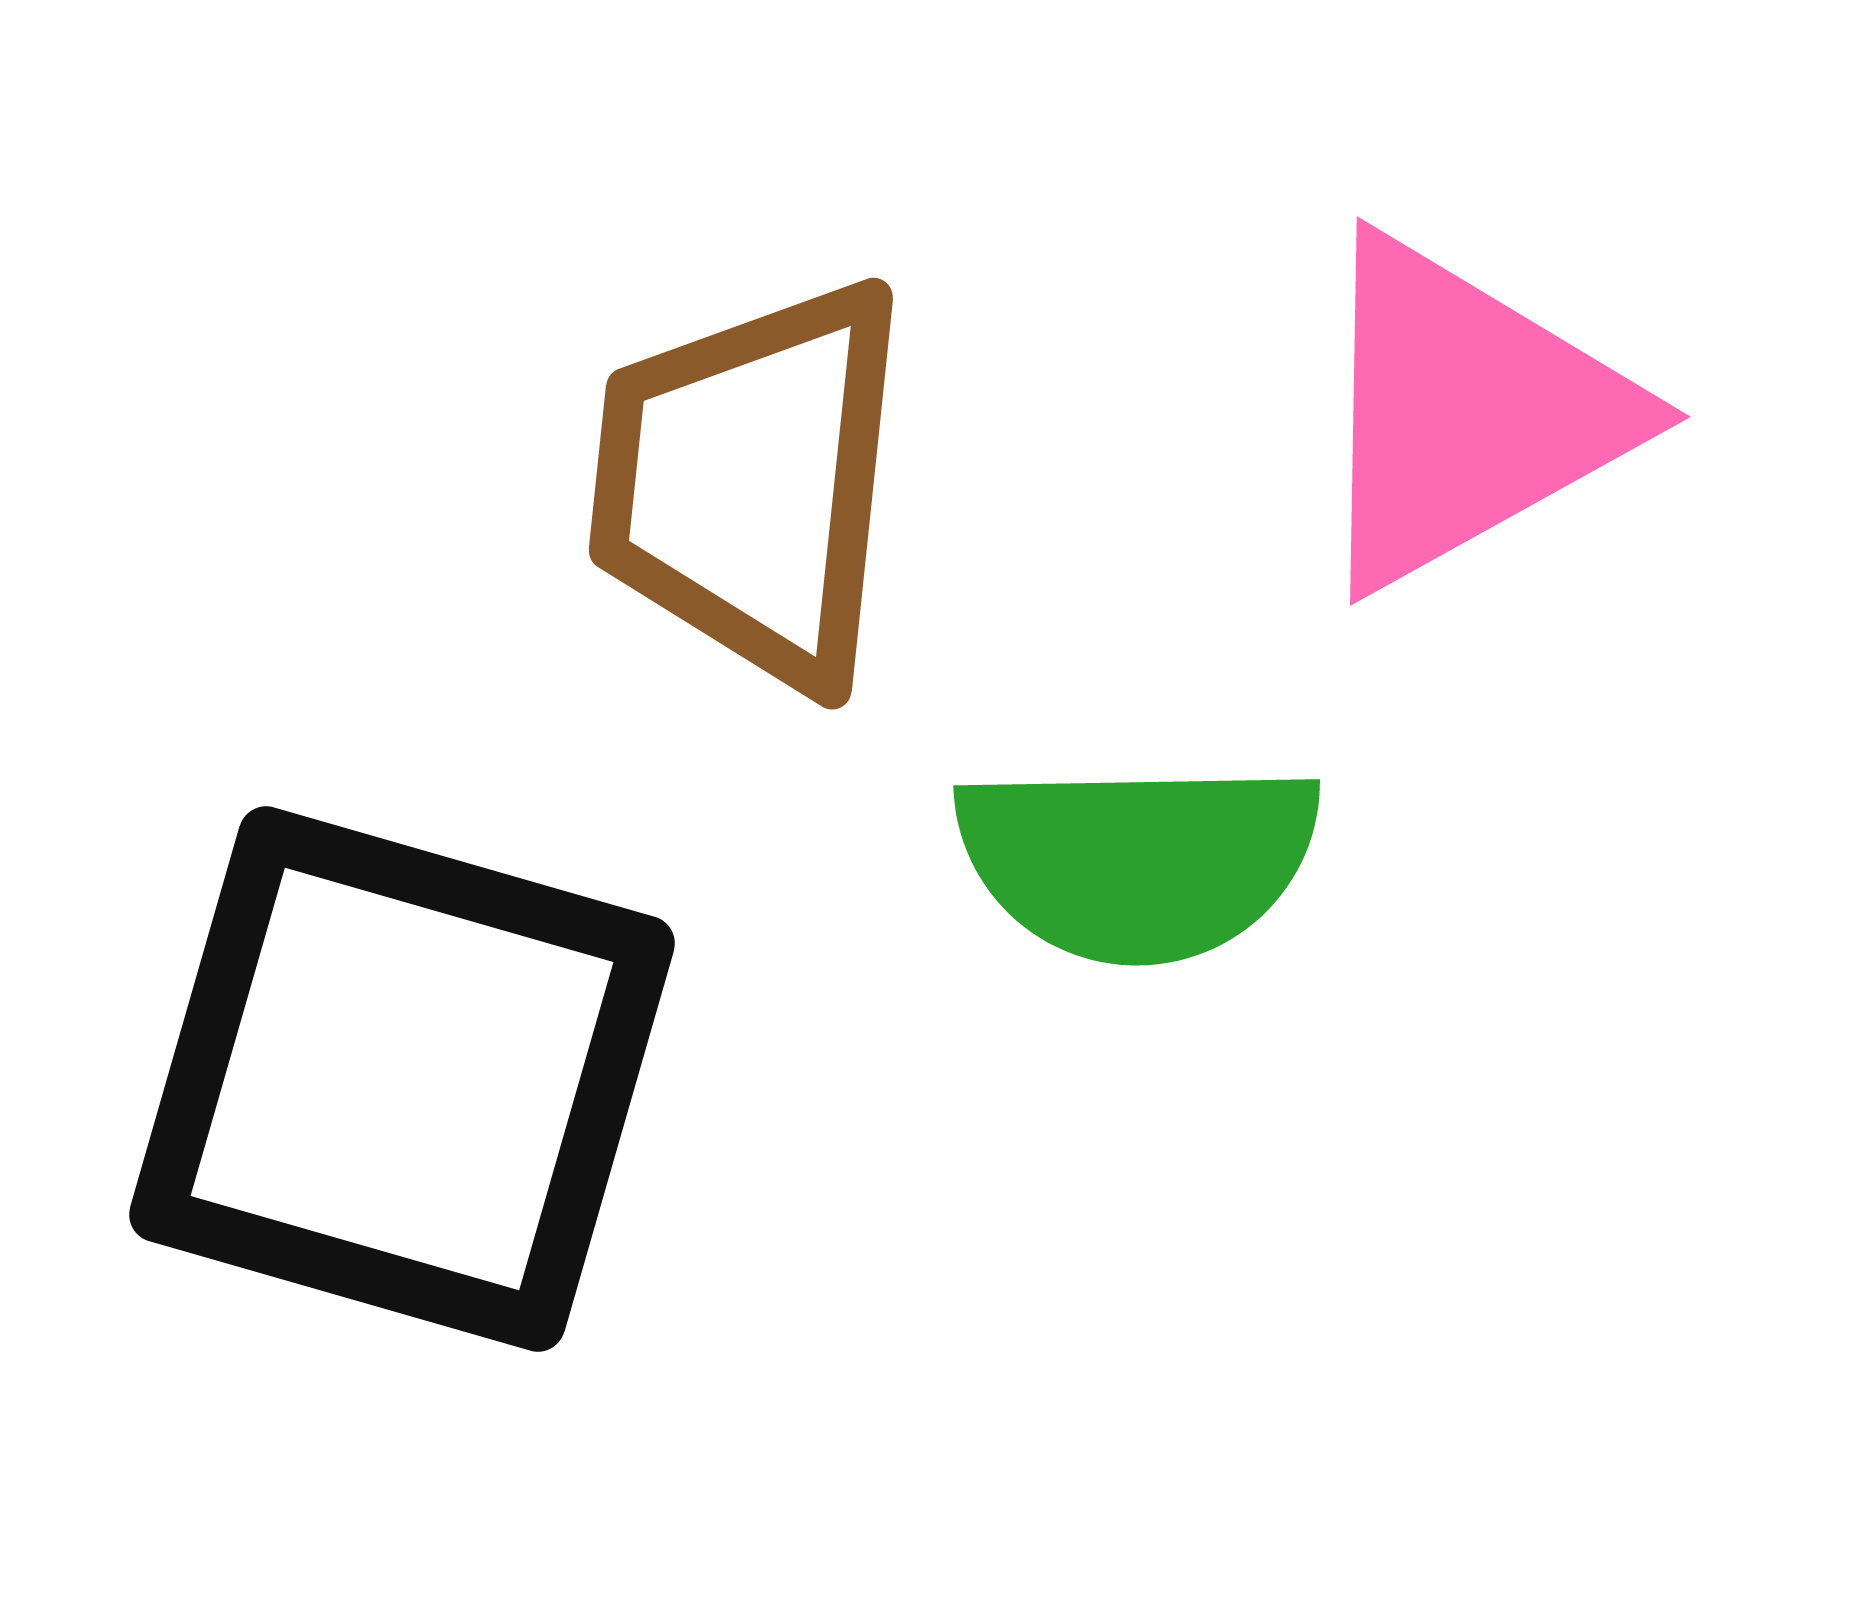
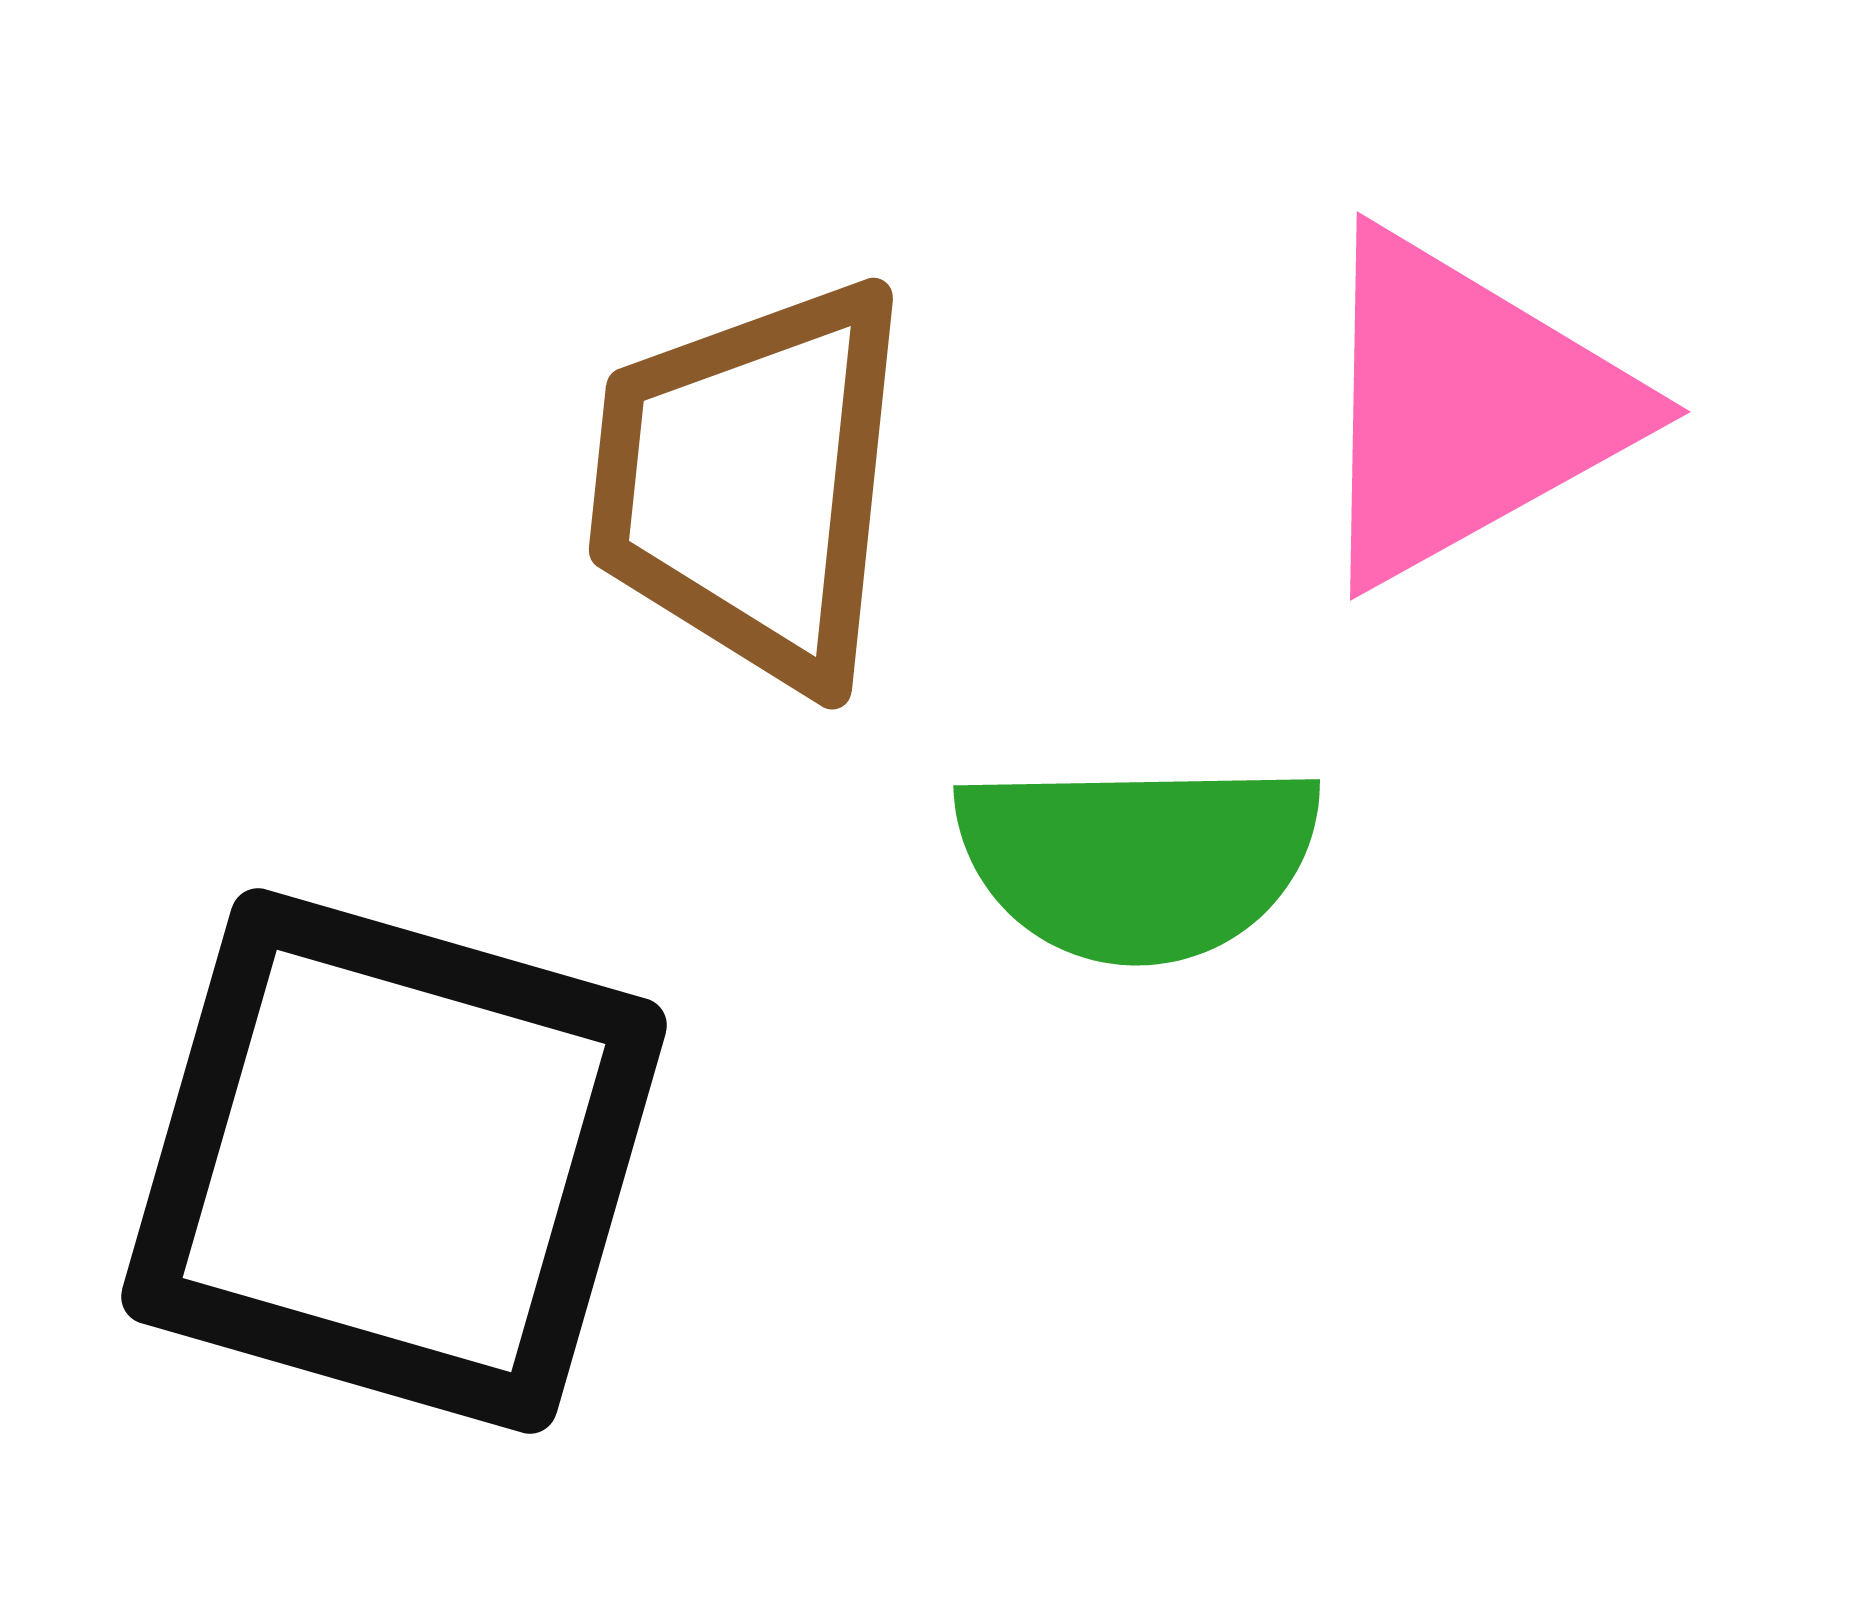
pink triangle: moved 5 px up
black square: moved 8 px left, 82 px down
